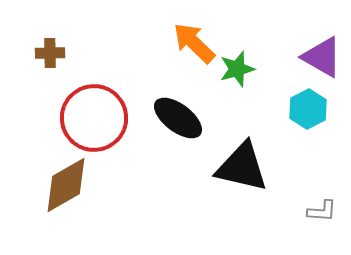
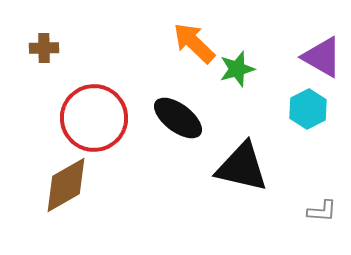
brown cross: moved 6 px left, 5 px up
